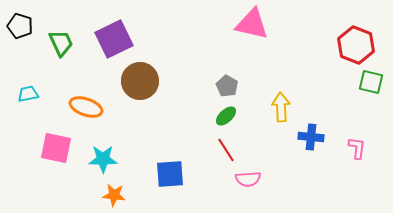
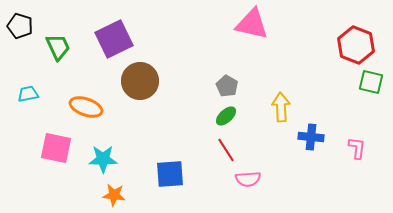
green trapezoid: moved 3 px left, 4 px down
